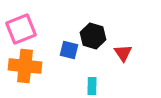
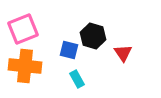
pink square: moved 2 px right
cyan rectangle: moved 15 px left, 7 px up; rotated 30 degrees counterclockwise
